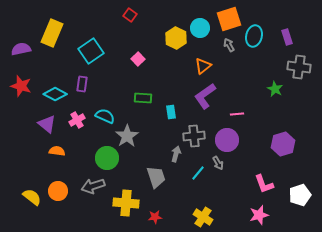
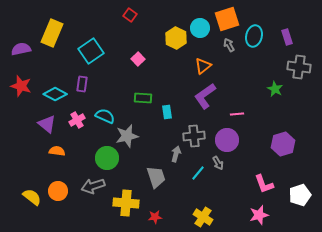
orange square at (229, 19): moved 2 px left
cyan rectangle at (171, 112): moved 4 px left
gray star at (127, 136): rotated 20 degrees clockwise
